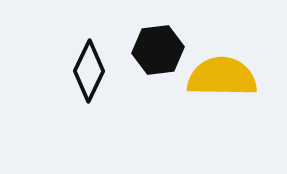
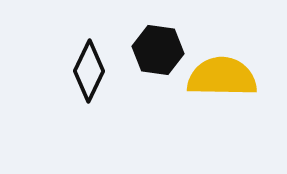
black hexagon: rotated 15 degrees clockwise
